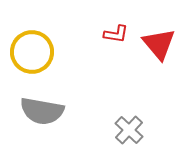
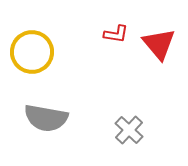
gray semicircle: moved 4 px right, 7 px down
